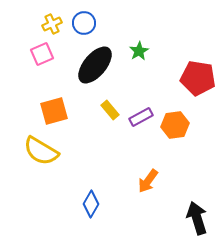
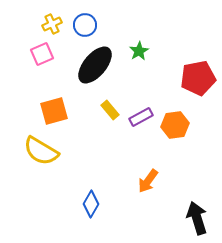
blue circle: moved 1 px right, 2 px down
red pentagon: rotated 20 degrees counterclockwise
